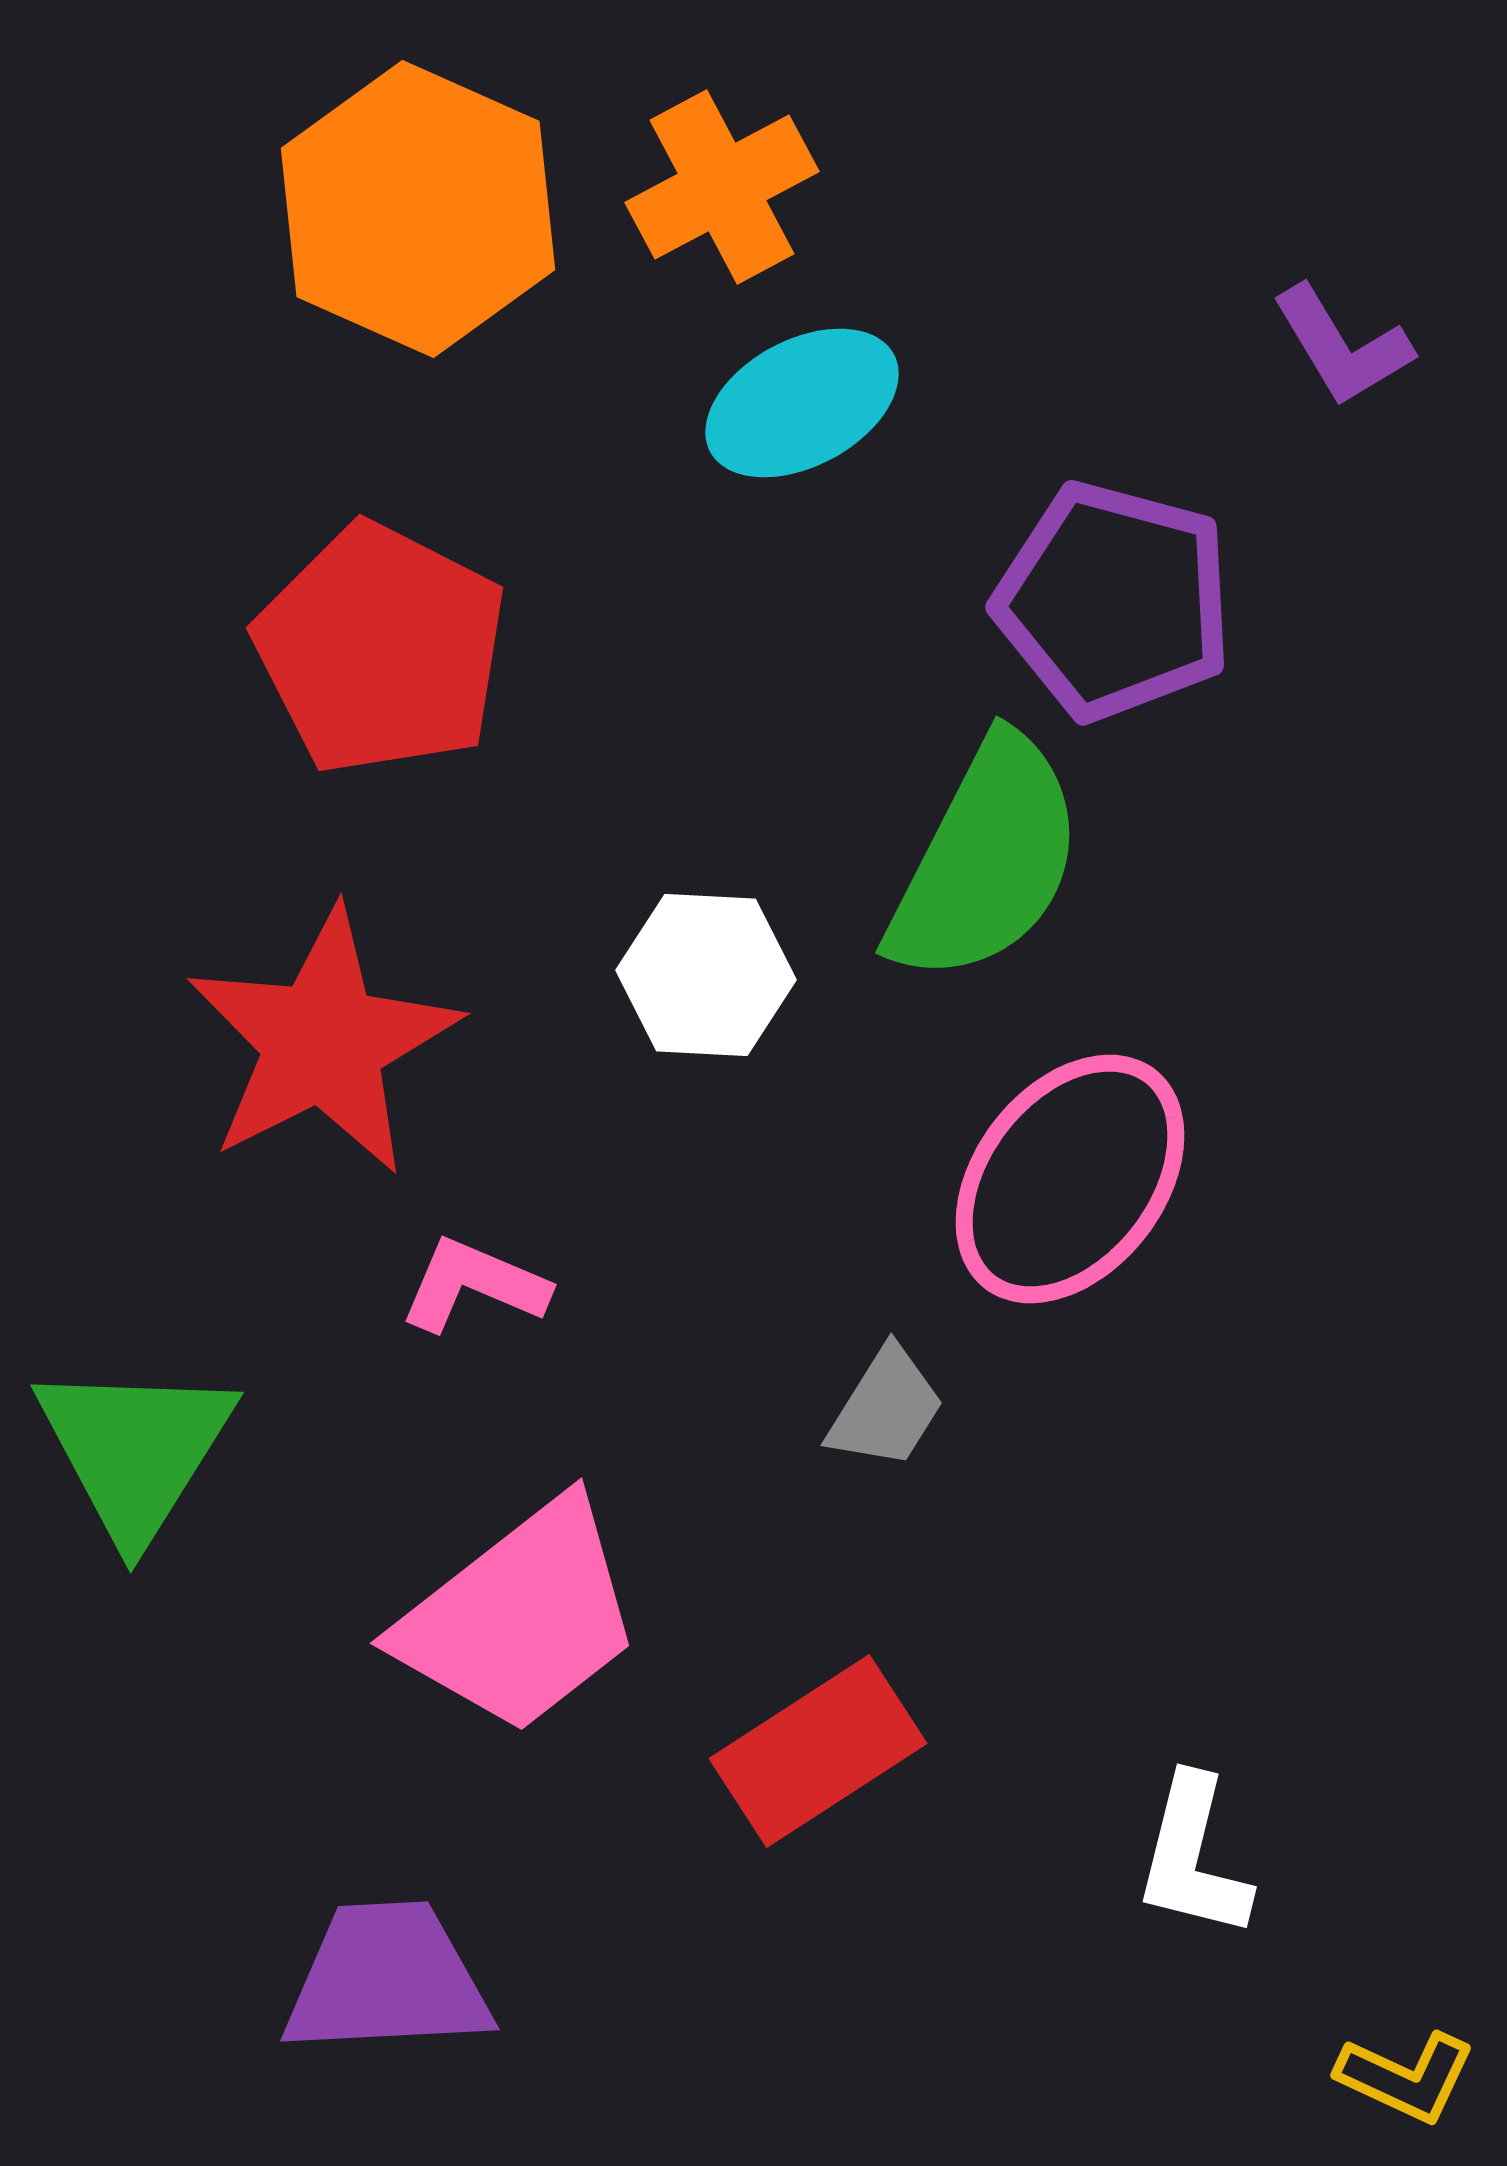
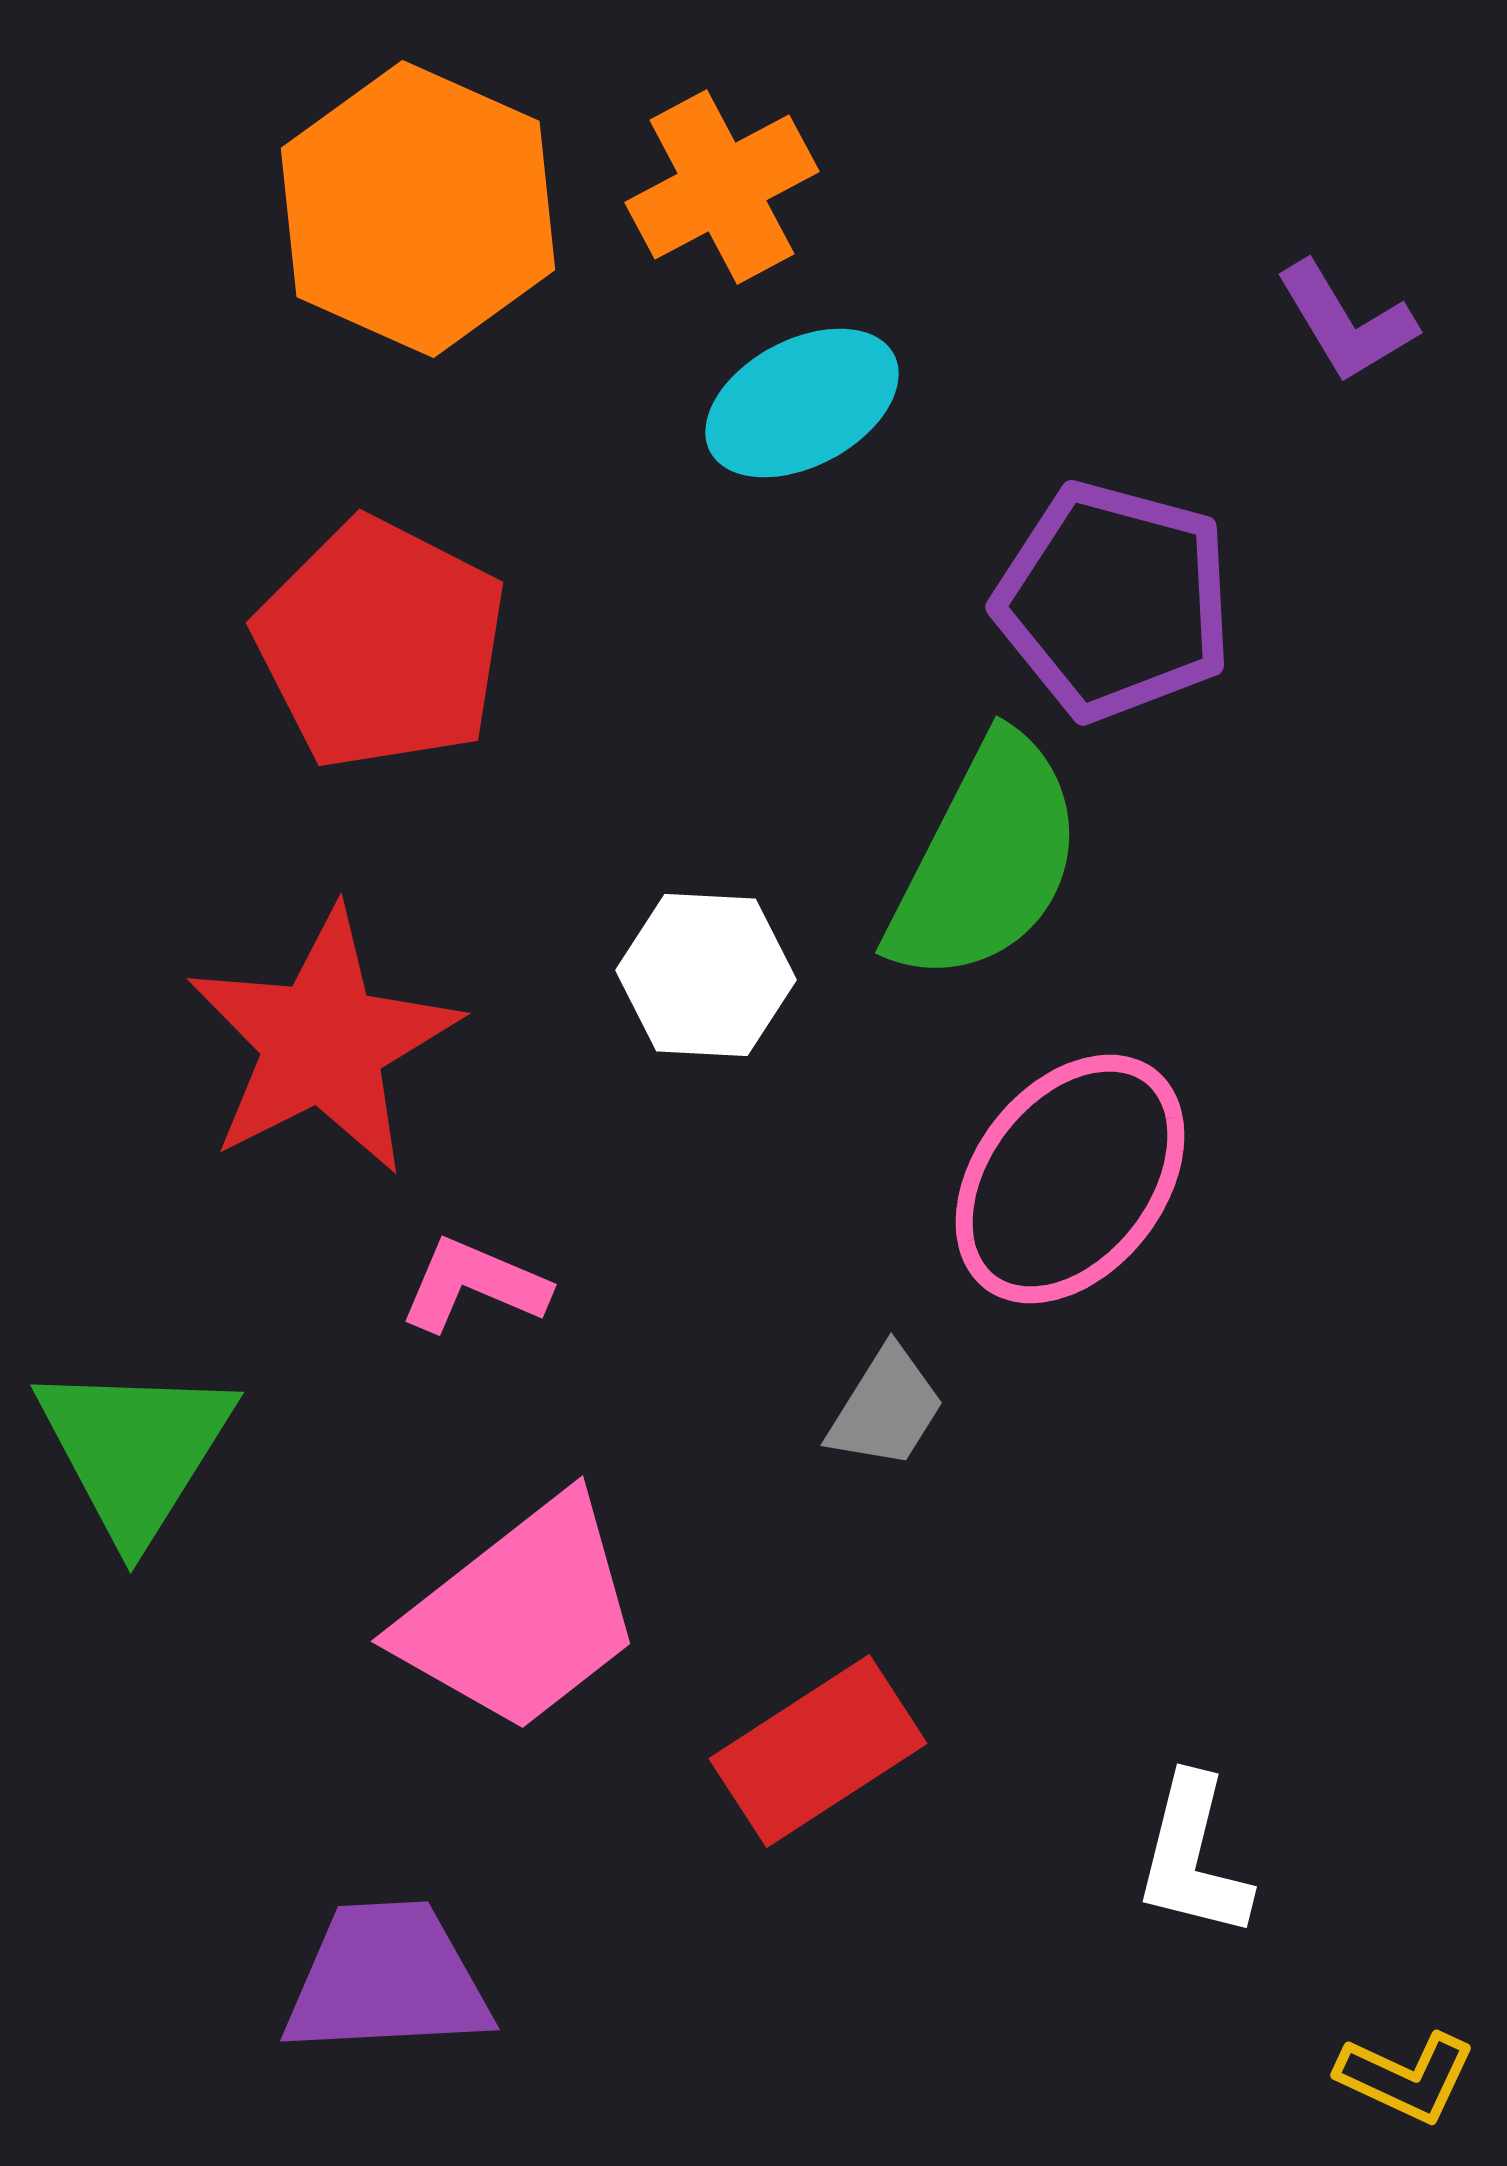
purple L-shape: moved 4 px right, 24 px up
red pentagon: moved 5 px up
pink trapezoid: moved 1 px right, 2 px up
